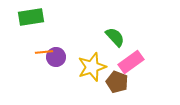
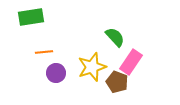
purple circle: moved 16 px down
pink rectangle: rotated 20 degrees counterclockwise
